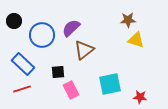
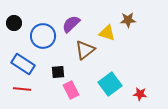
black circle: moved 2 px down
purple semicircle: moved 4 px up
blue circle: moved 1 px right, 1 px down
yellow triangle: moved 29 px left, 7 px up
brown triangle: moved 1 px right
blue rectangle: rotated 10 degrees counterclockwise
cyan square: rotated 25 degrees counterclockwise
red line: rotated 24 degrees clockwise
red star: moved 3 px up
